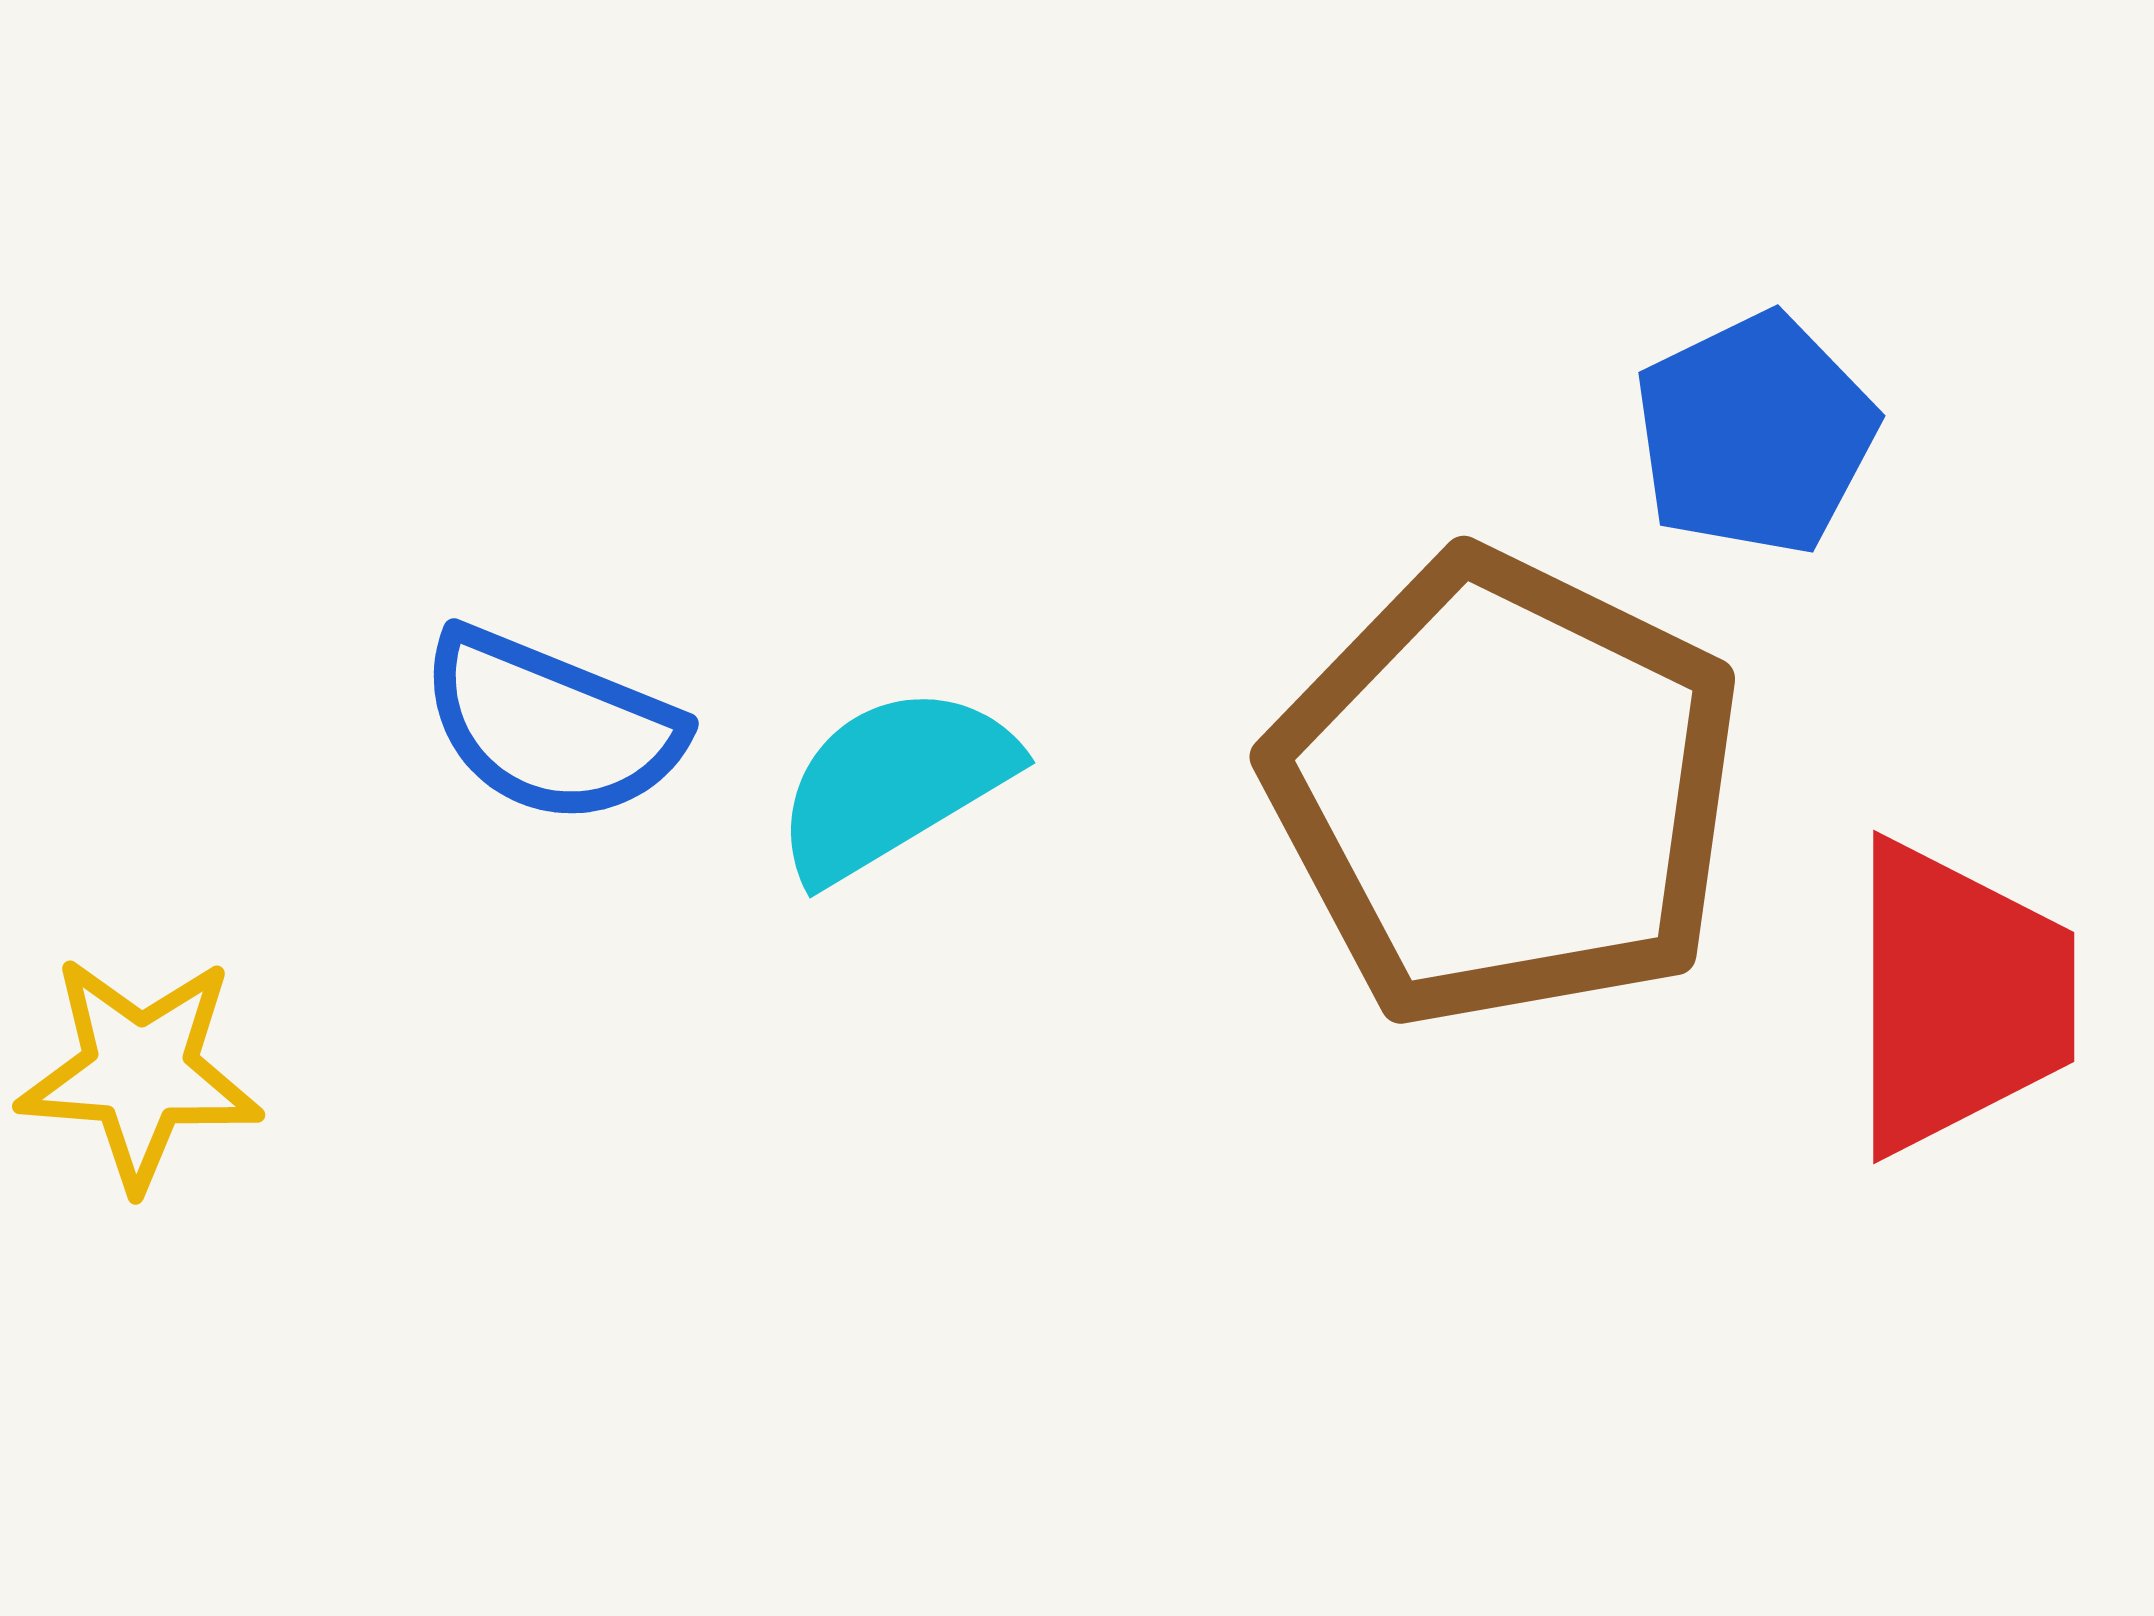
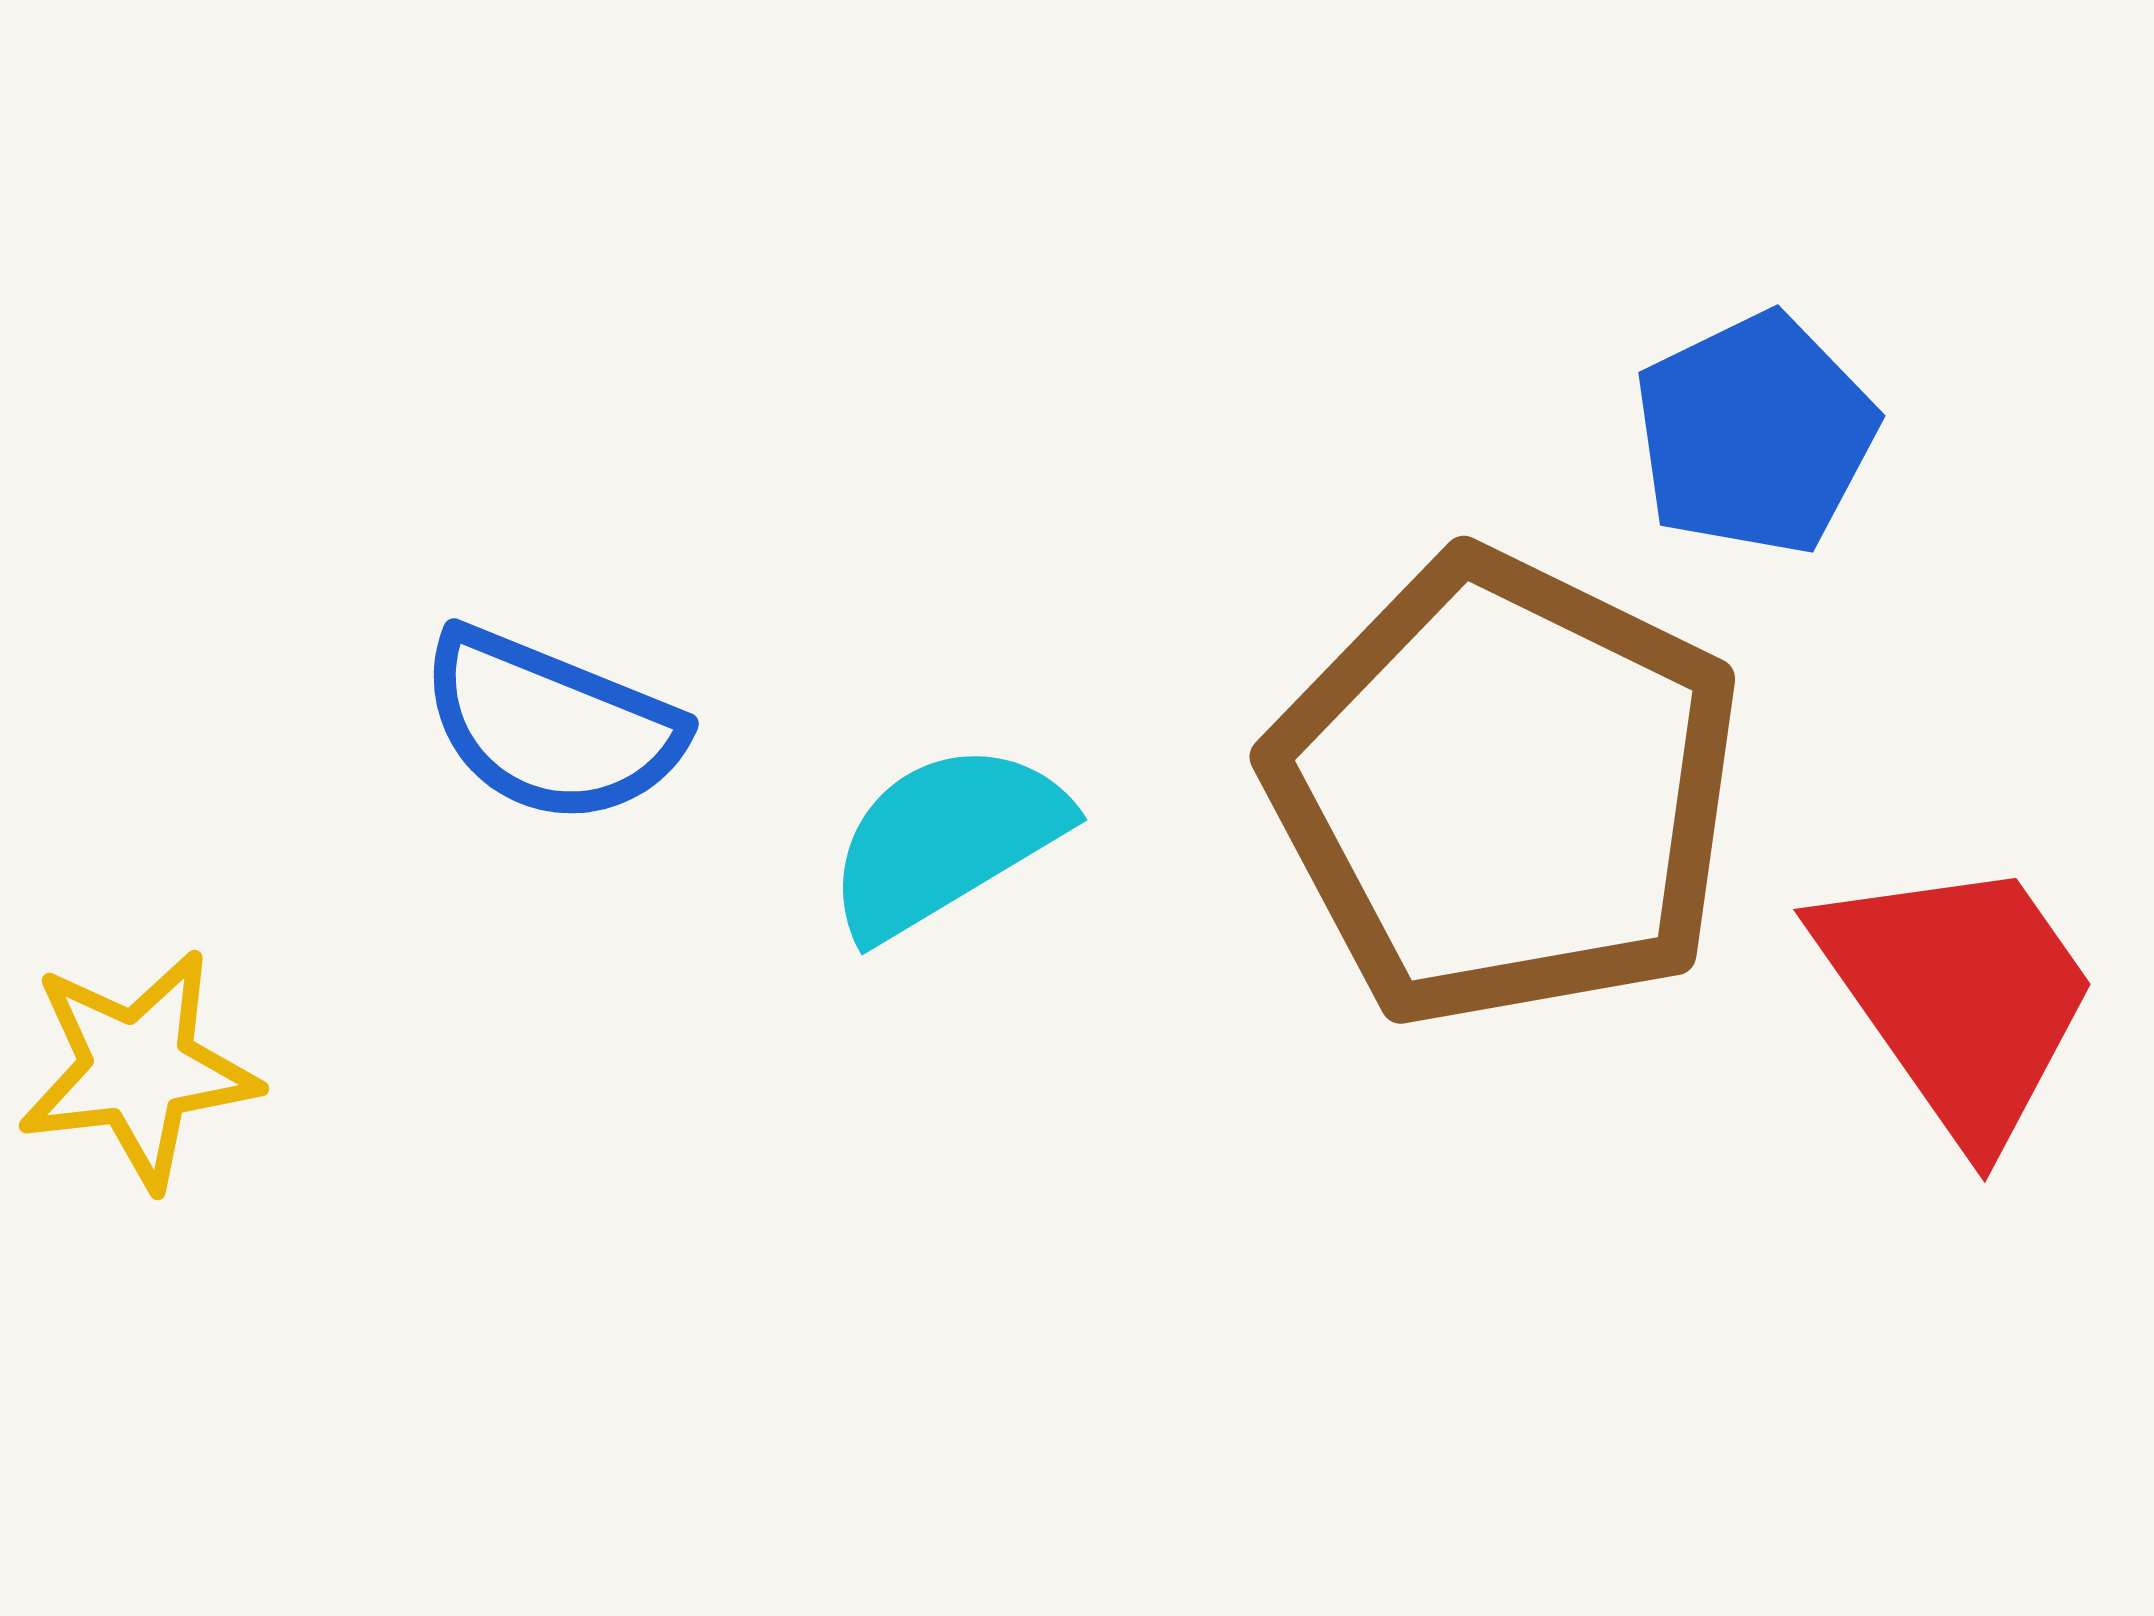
cyan semicircle: moved 52 px right, 57 px down
red trapezoid: rotated 35 degrees counterclockwise
yellow star: moved 2 px left, 3 px up; rotated 11 degrees counterclockwise
